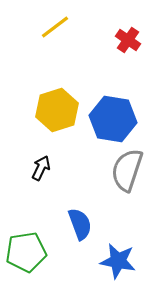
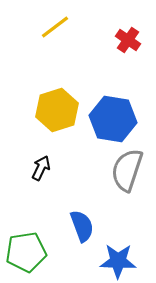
blue semicircle: moved 2 px right, 2 px down
blue star: rotated 9 degrees counterclockwise
